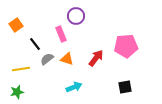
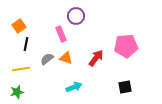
orange square: moved 3 px right, 1 px down
black line: moved 9 px left; rotated 48 degrees clockwise
orange triangle: moved 1 px left, 1 px up
